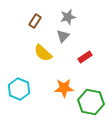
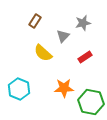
gray star: moved 15 px right, 6 px down
